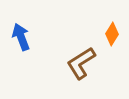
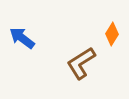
blue arrow: moved 1 px right, 1 px down; rotated 32 degrees counterclockwise
